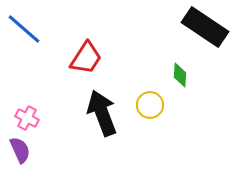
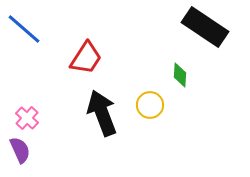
pink cross: rotated 15 degrees clockwise
